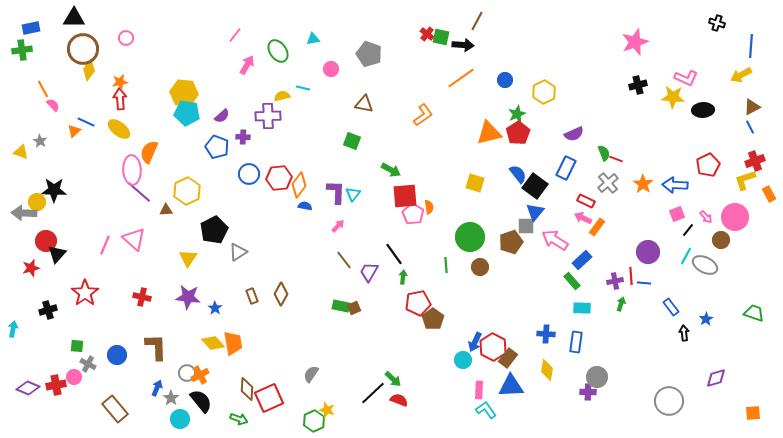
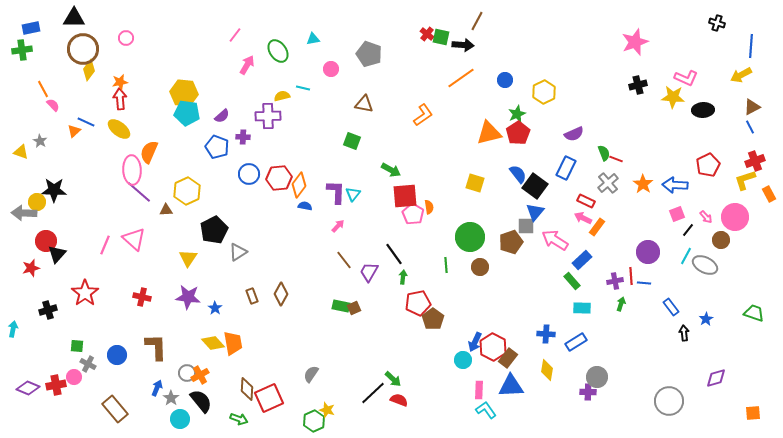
blue rectangle at (576, 342): rotated 50 degrees clockwise
